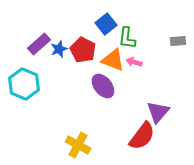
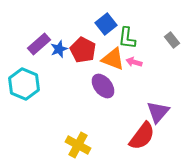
gray rectangle: moved 6 px left, 1 px up; rotated 56 degrees clockwise
orange triangle: moved 1 px up
